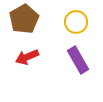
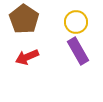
brown pentagon: rotated 8 degrees counterclockwise
purple rectangle: moved 9 px up
